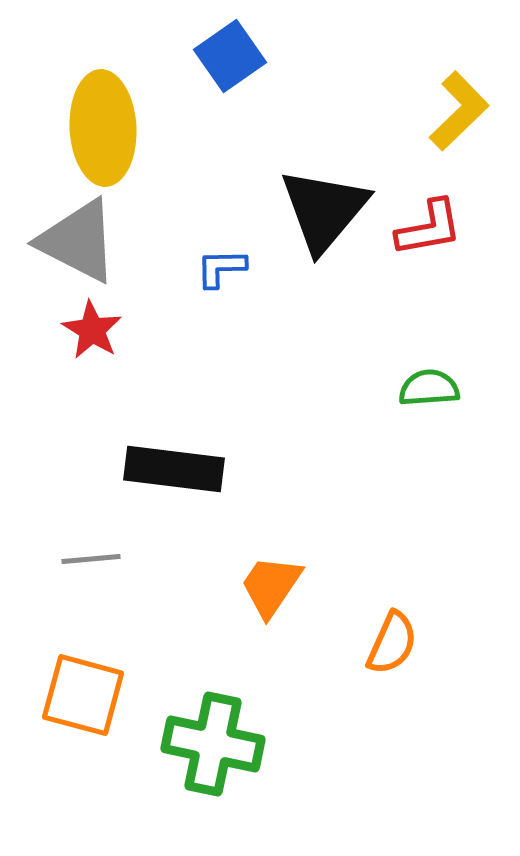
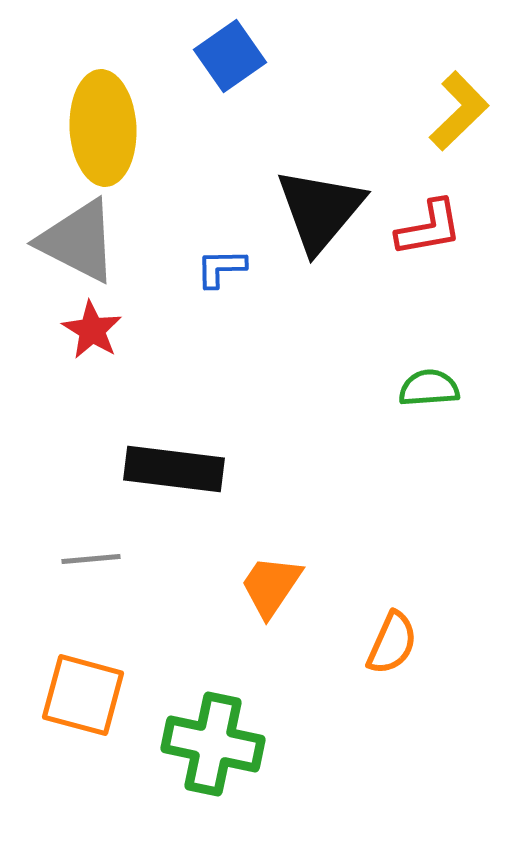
black triangle: moved 4 px left
